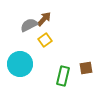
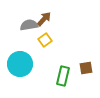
gray semicircle: rotated 18 degrees clockwise
